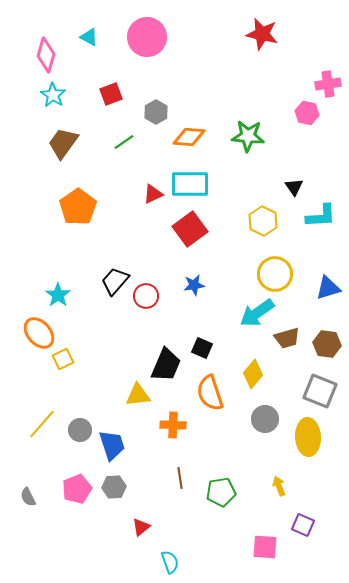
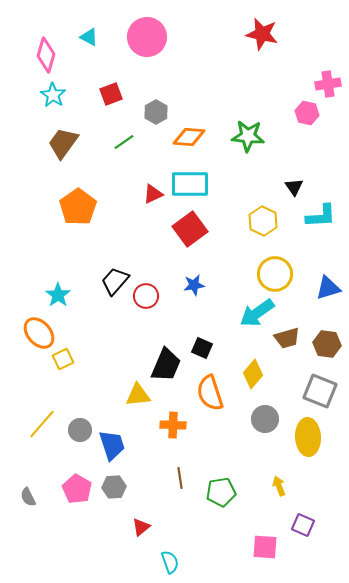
pink pentagon at (77, 489): rotated 20 degrees counterclockwise
